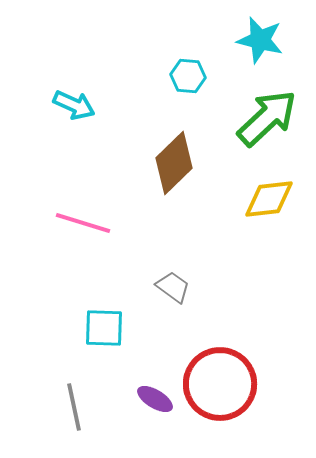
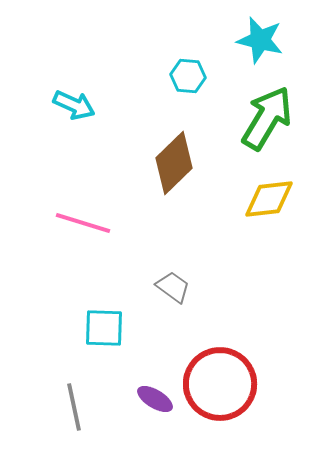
green arrow: rotated 16 degrees counterclockwise
